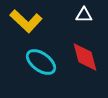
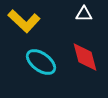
white triangle: moved 1 px up
yellow L-shape: moved 2 px left
